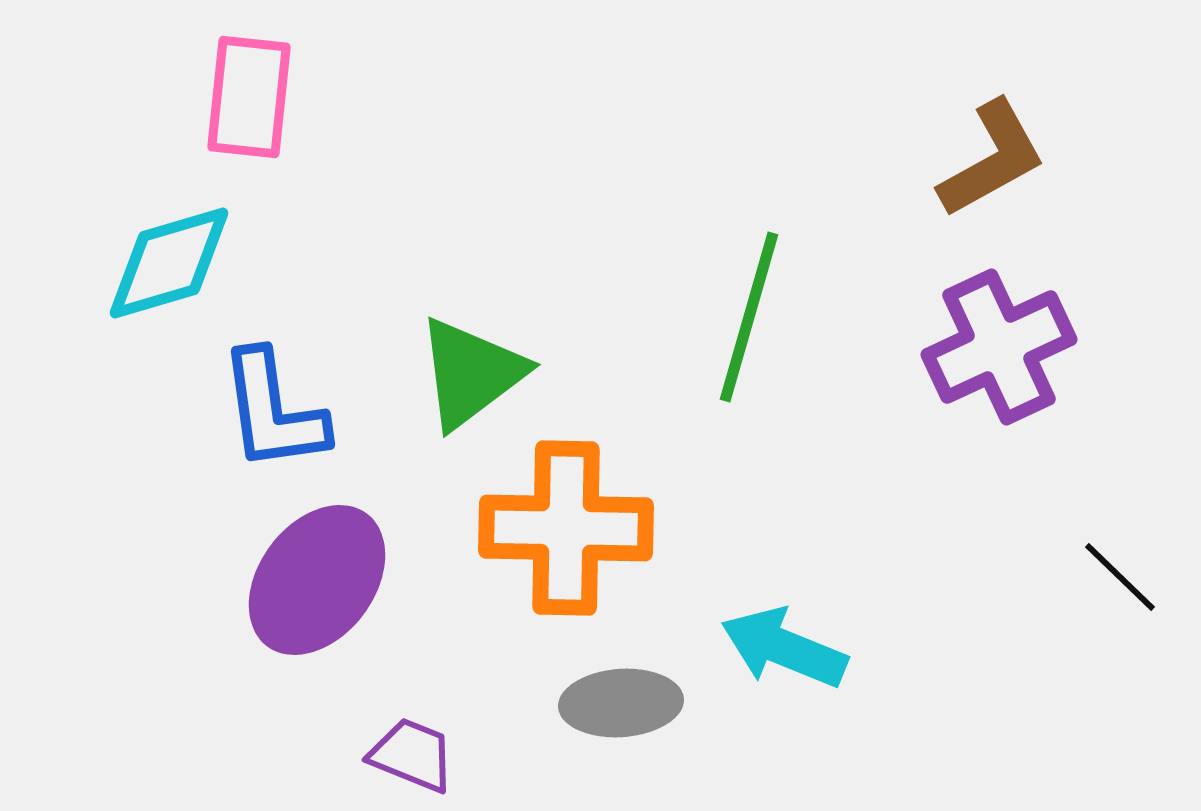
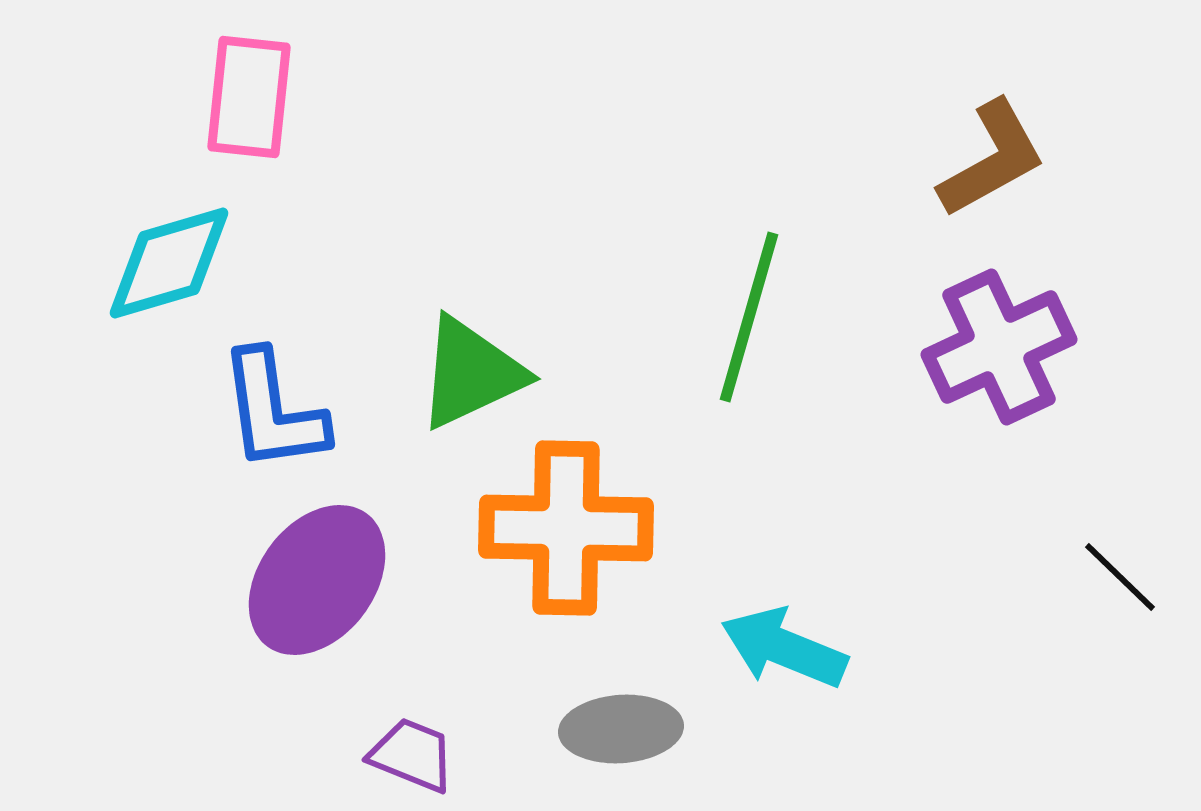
green triangle: rotated 12 degrees clockwise
gray ellipse: moved 26 px down
